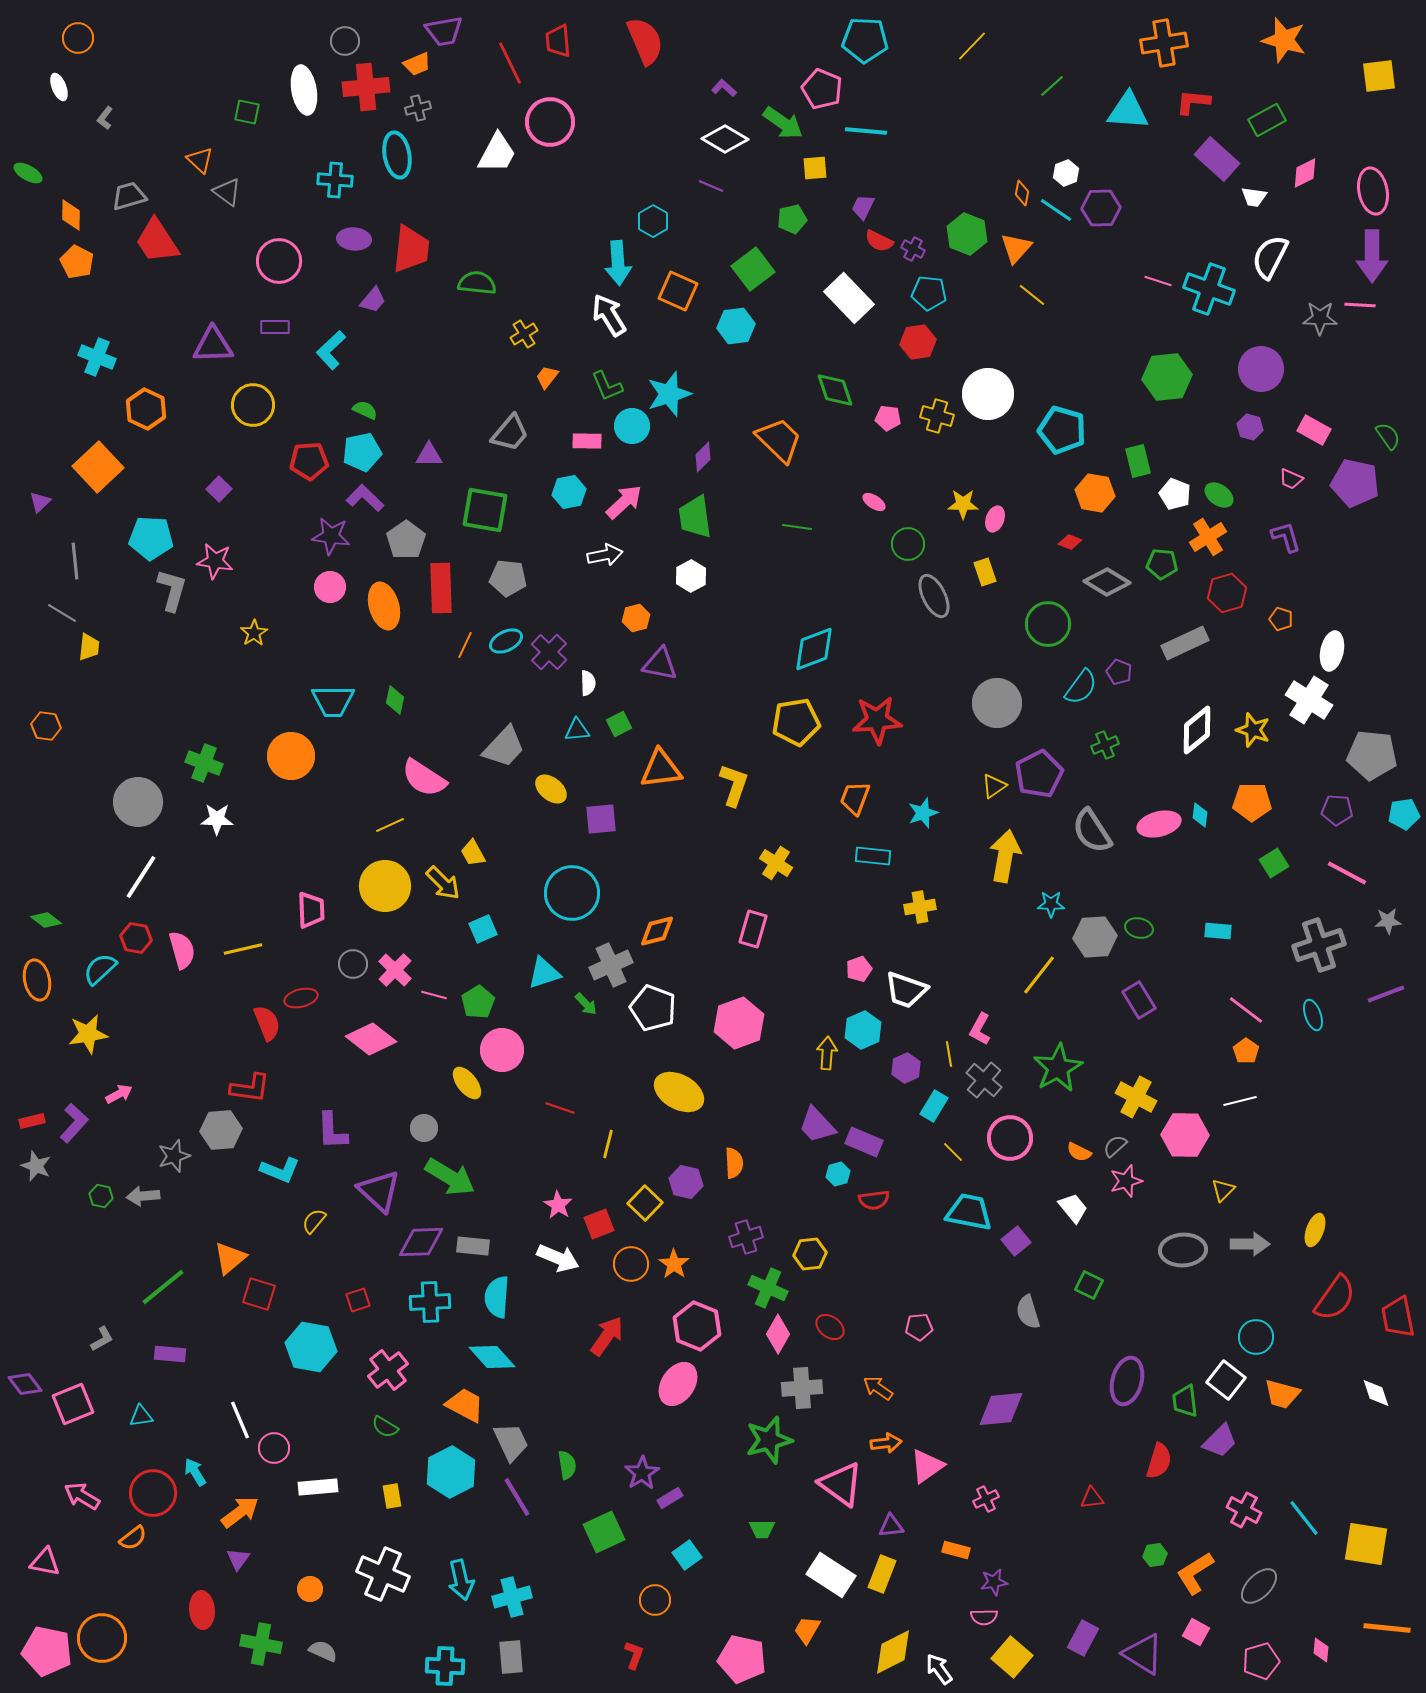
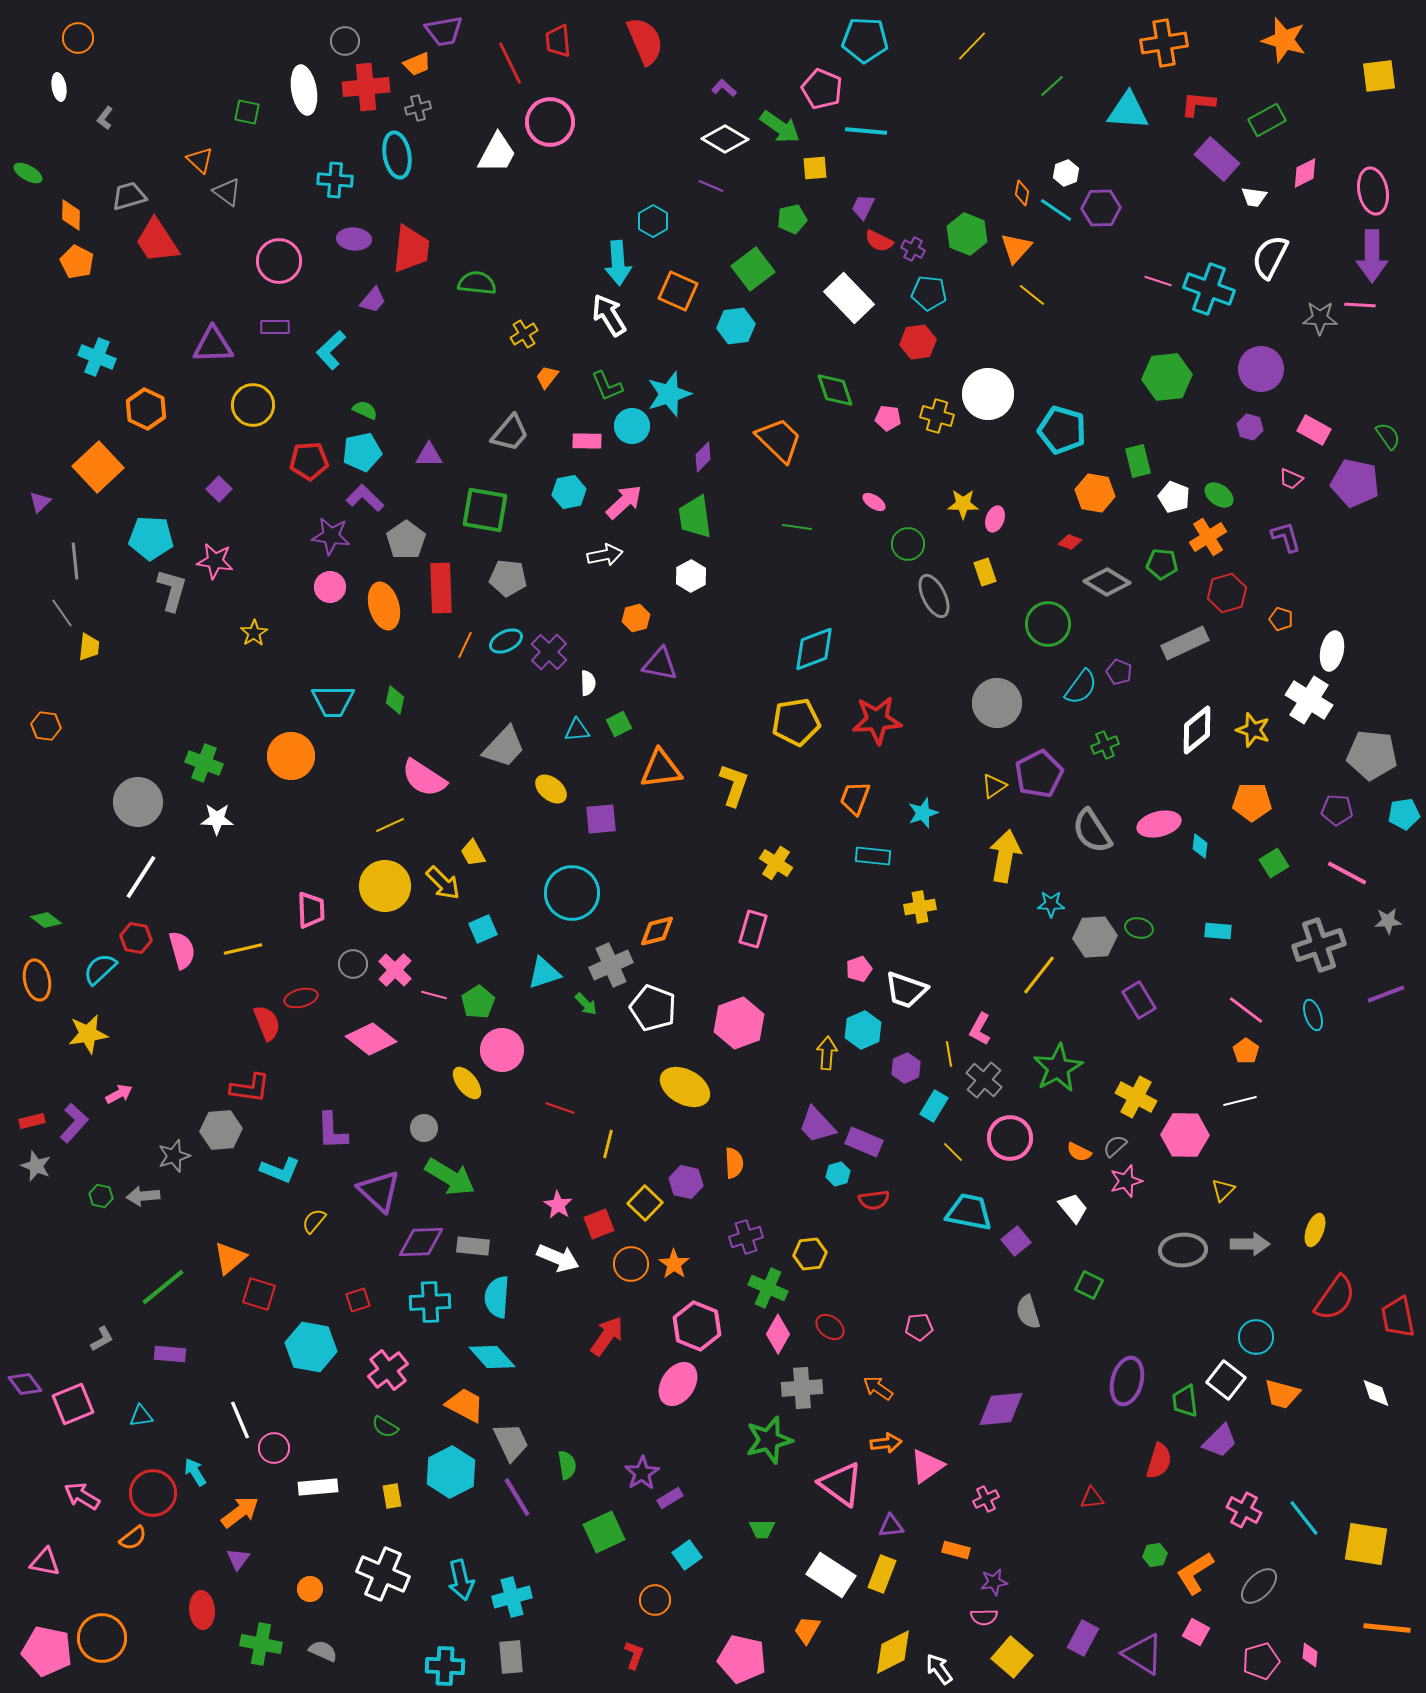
white ellipse at (59, 87): rotated 12 degrees clockwise
red L-shape at (1193, 102): moved 5 px right, 2 px down
green arrow at (783, 123): moved 3 px left, 4 px down
white pentagon at (1175, 494): moved 1 px left, 3 px down
gray line at (62, 613): rotated 24 degrees clockwise
cyan diamond at (1200, 815): moved 31 px down
yellow ellipse at (679, 1092): moved 6 px right, 5 px up
pink diamond at (1321, 1650): moved 11 px left, 5 px down
